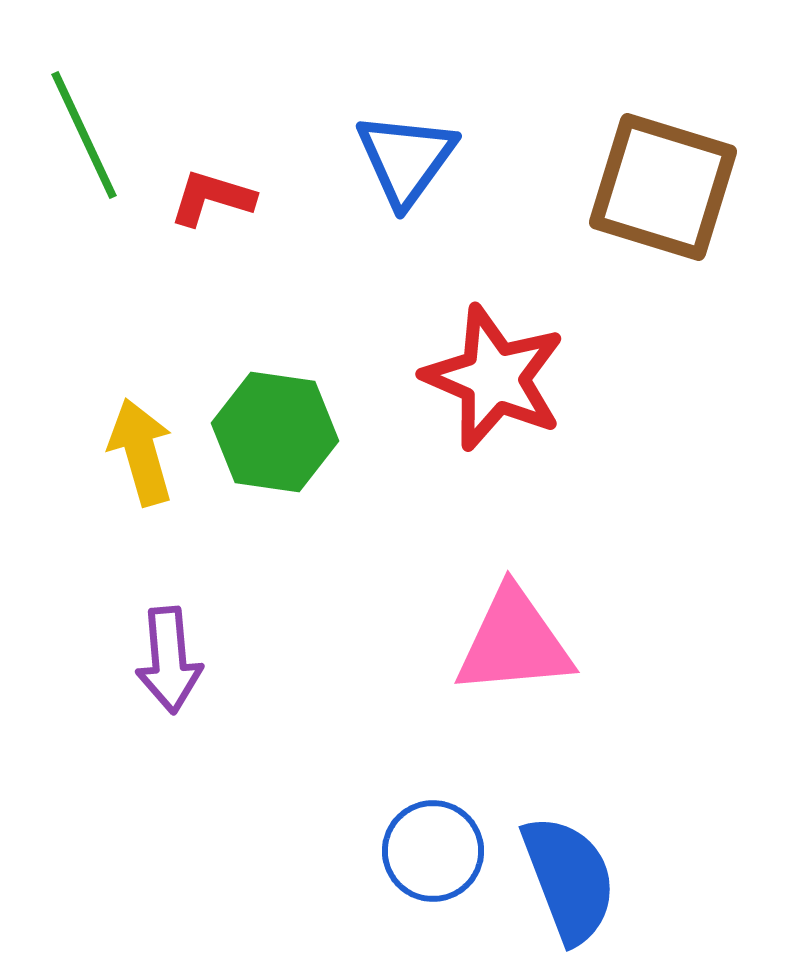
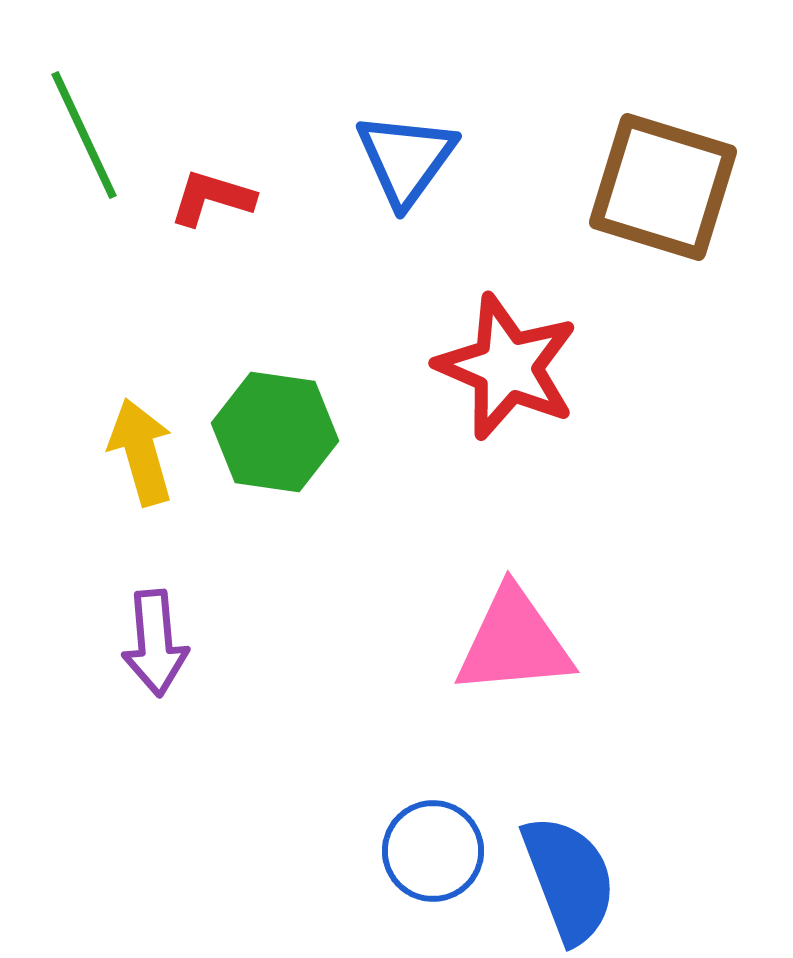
red star: moved 13 px right, 11 px up
purple arrow: moved 14 px left, 17 px up
